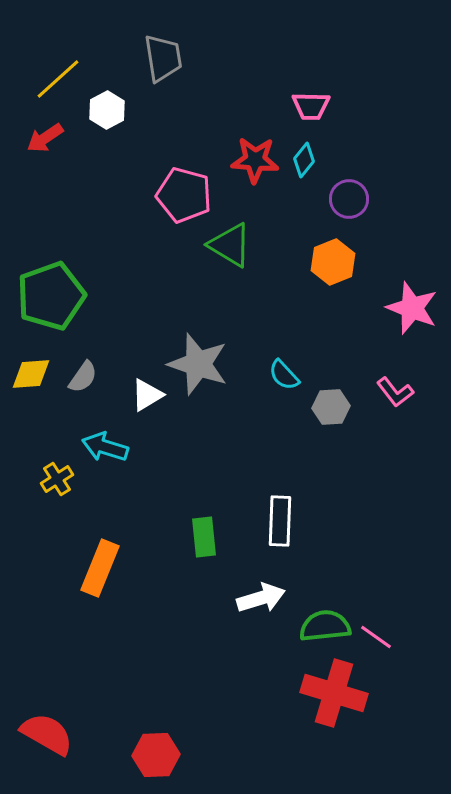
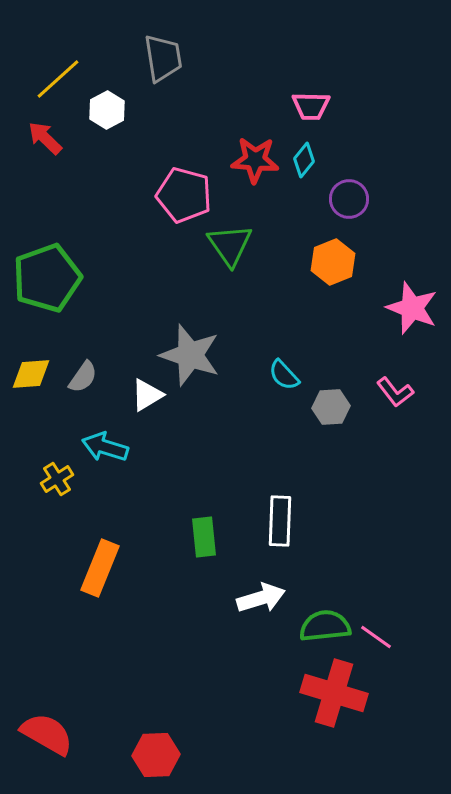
red arrow: rotated 78 degrees clockwise
green triangle: rotated 24 degrees clockwise
green pentagon: moved 4 px left, 18 px up
gray star: moved 8 px left, 9 px up
